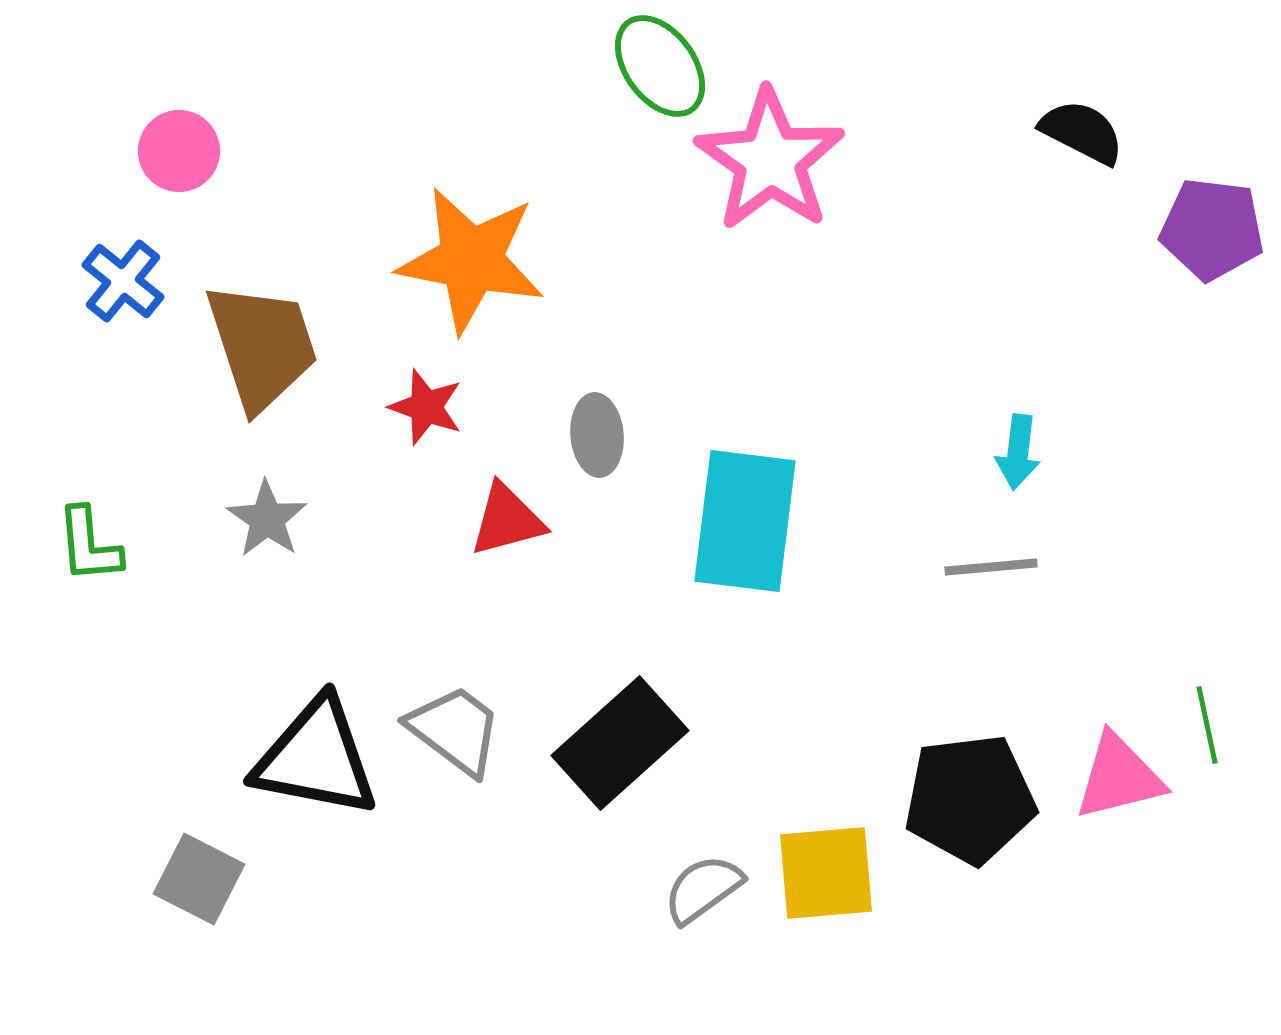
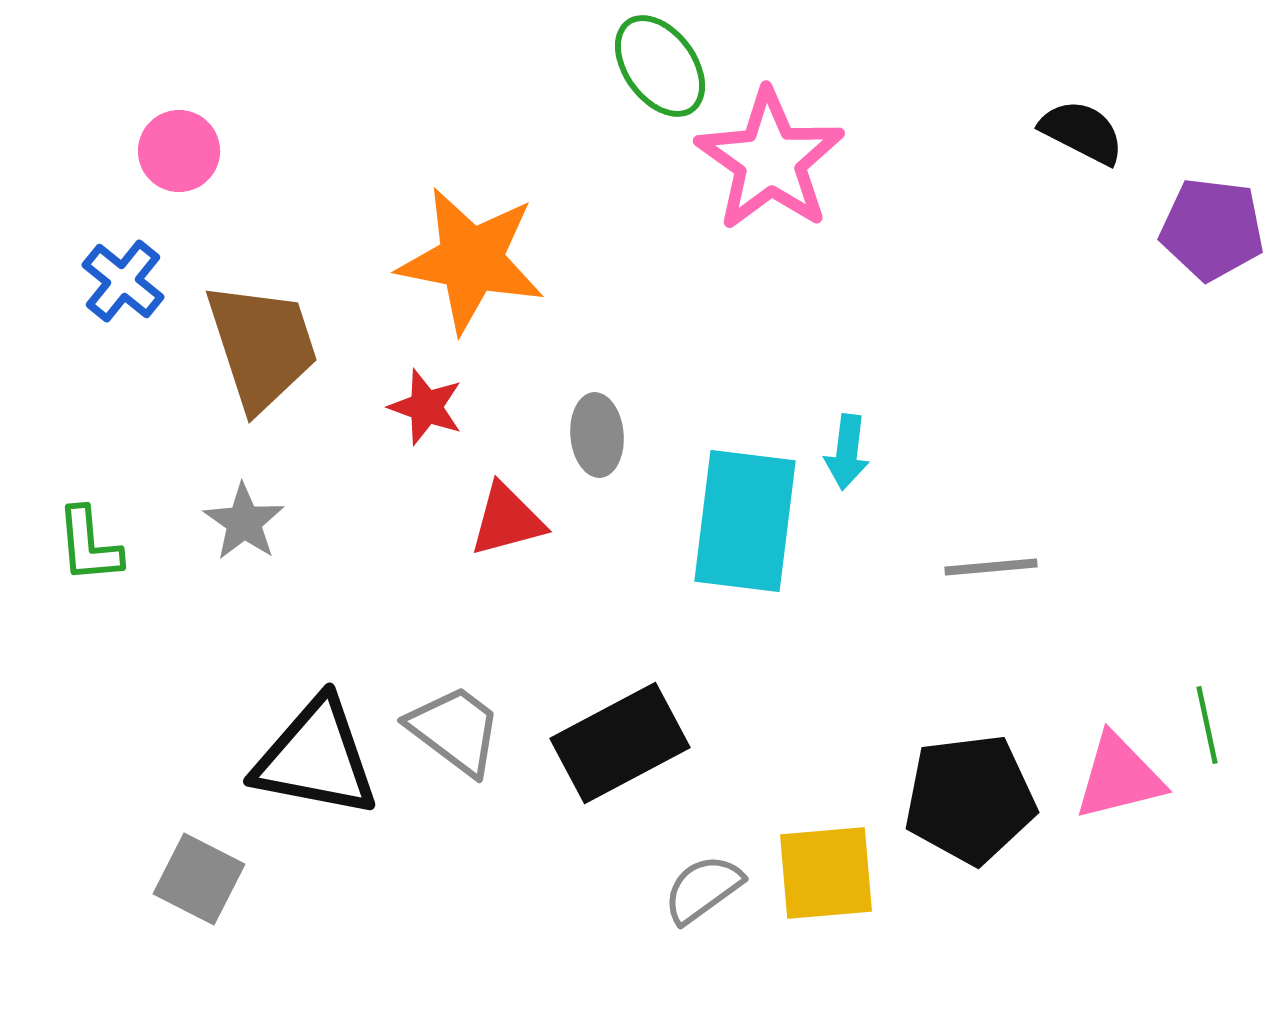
cyan arrow: moved 171 px left
gray star: moved 23 px left, 3 px down
black rectangle: rotated 14 degrees clockwise
